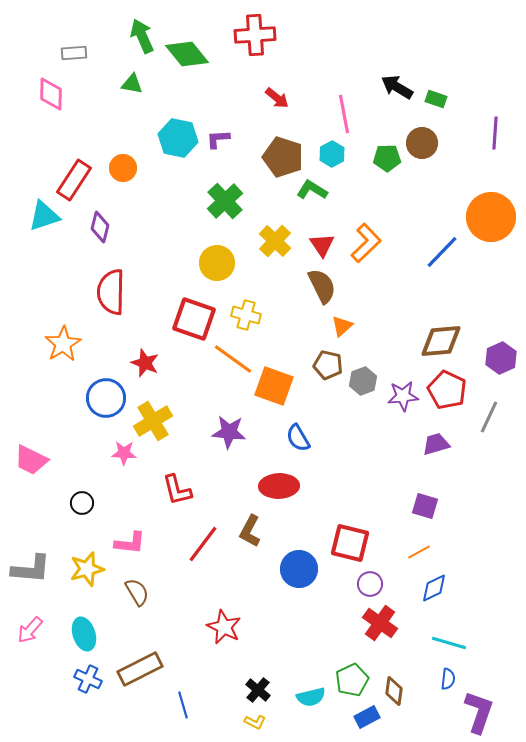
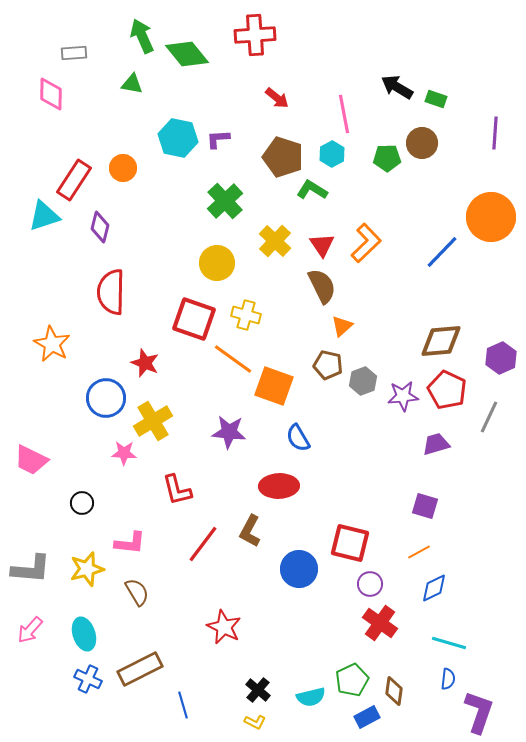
orange star at (63, 344): moved 11 px left; rotated 12 degrees counterclockwise
